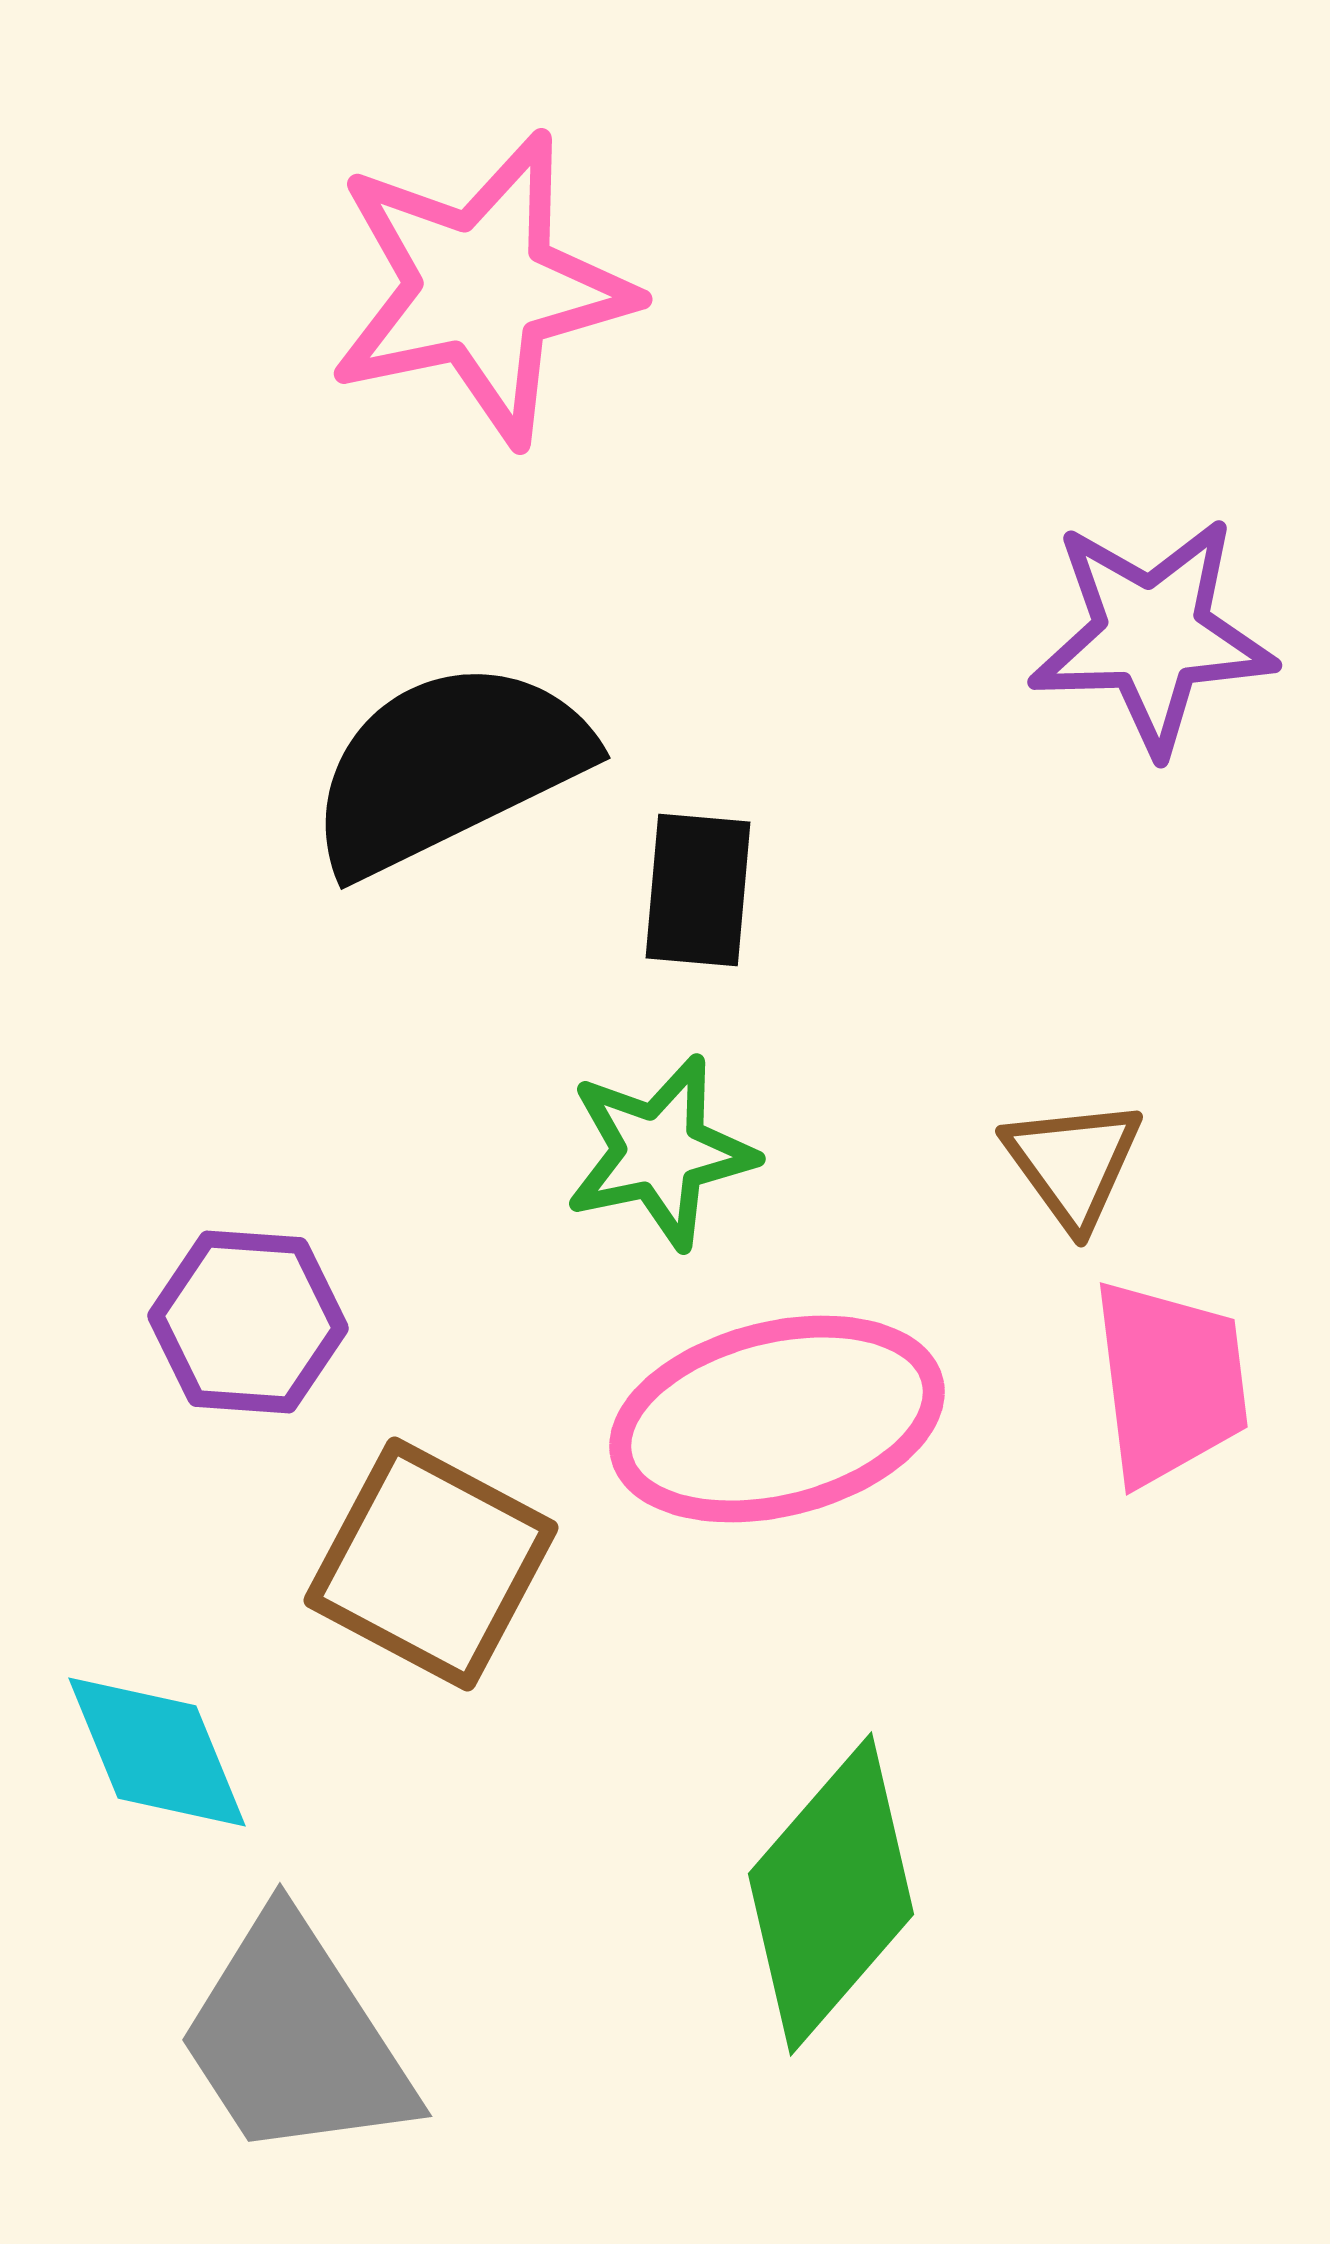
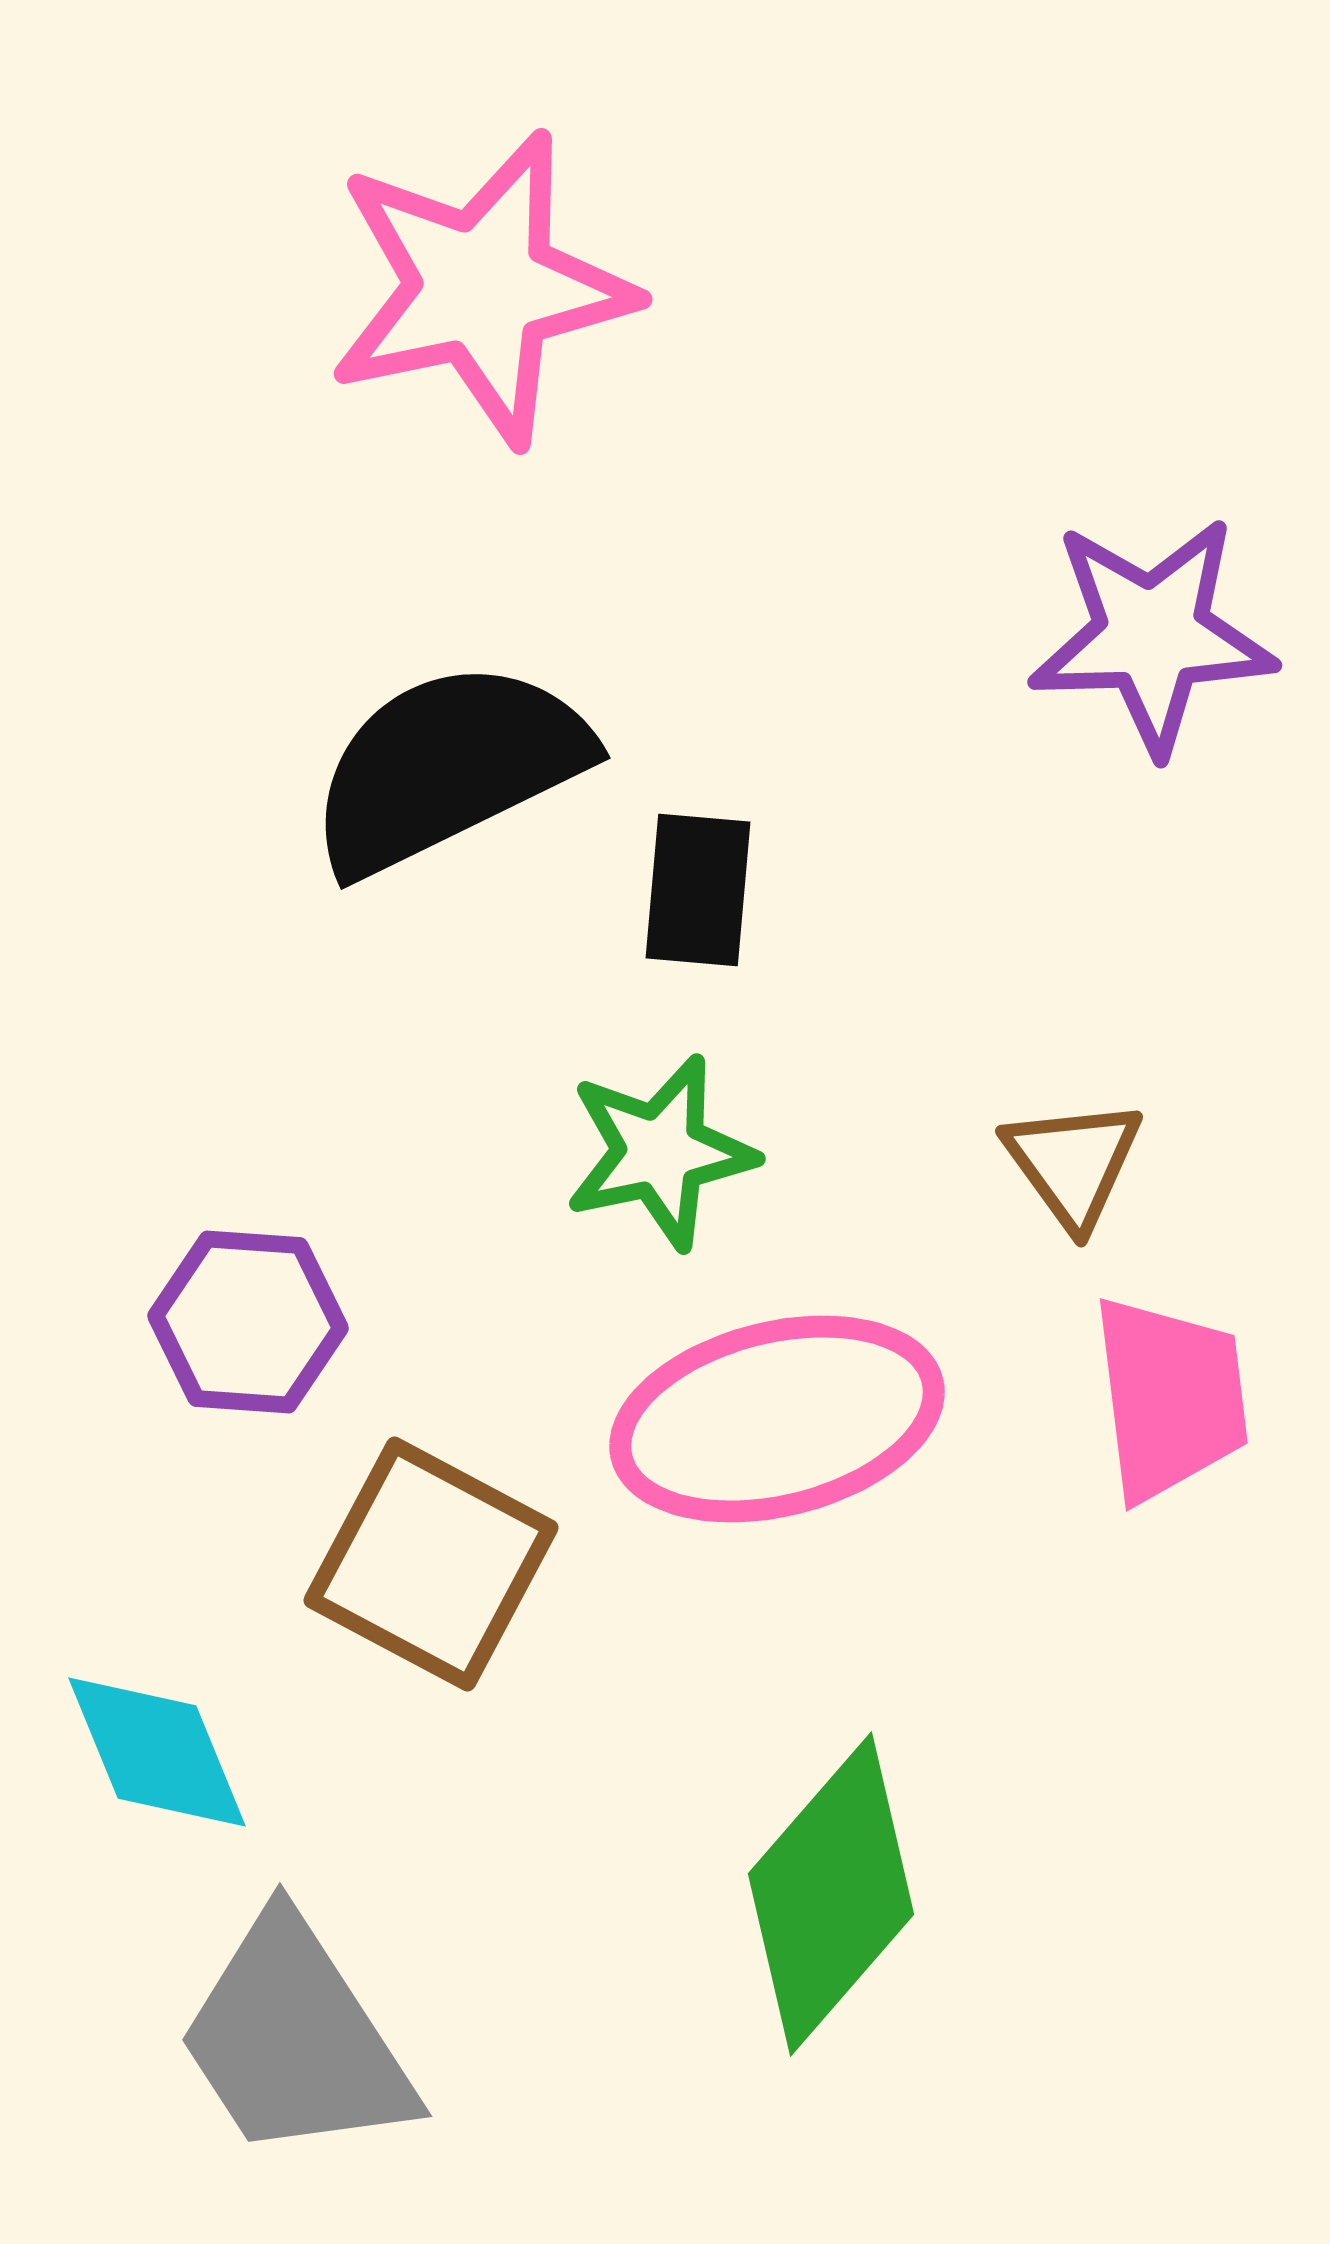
pink trapezoid: moved 16 px down
